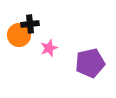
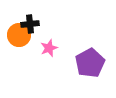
purple pentagon: rotated 16 degrees counterclockwise
